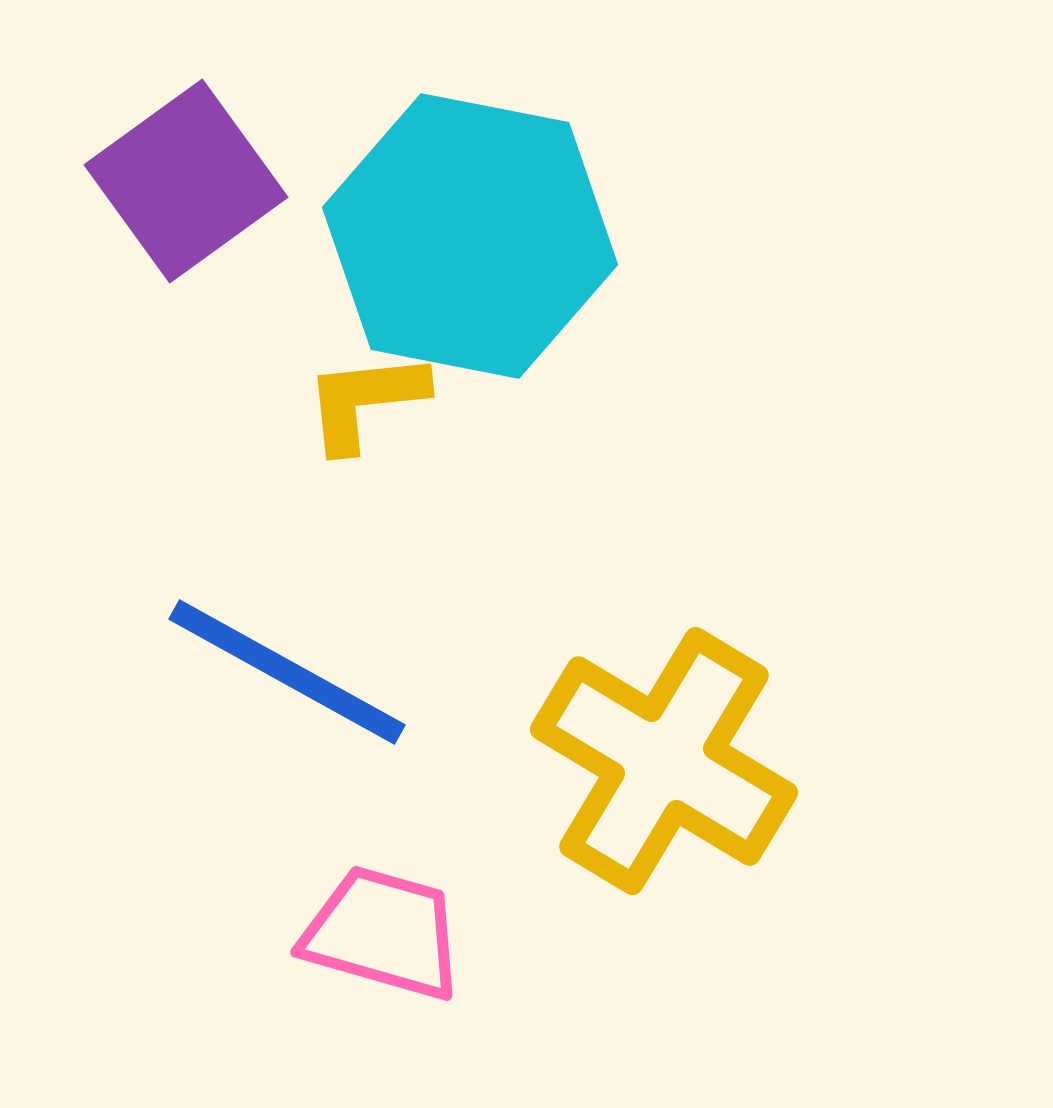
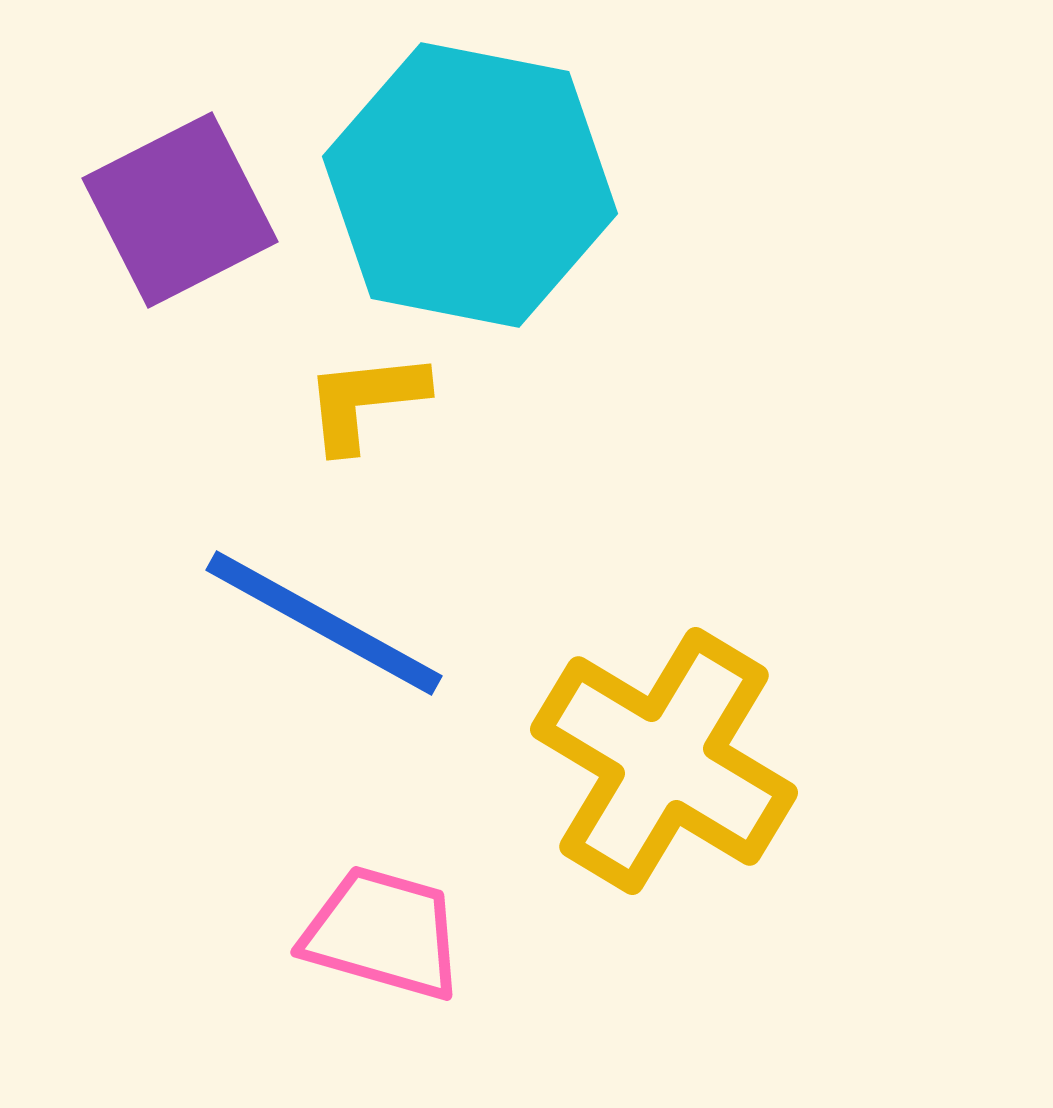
purple square: moved 6 px left, 29 px down; rotated 9 degrees clockwise
cyan hexagon: moved 51 px up
blue line: moved 37 px right, 49 px up
